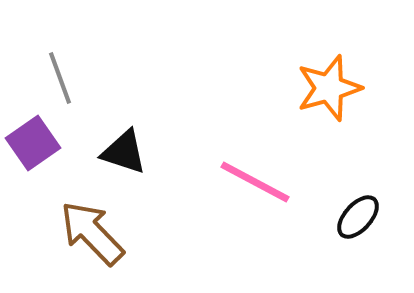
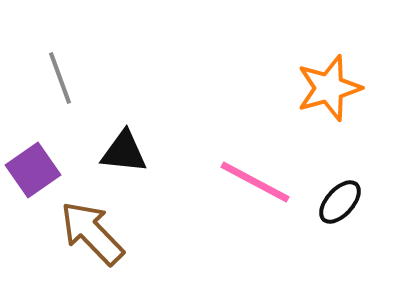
purple square: moved 27 px down
black triangle: rotated 12 degrees counterclockwise
black ellipse: moved 18 px left, 15 px up
